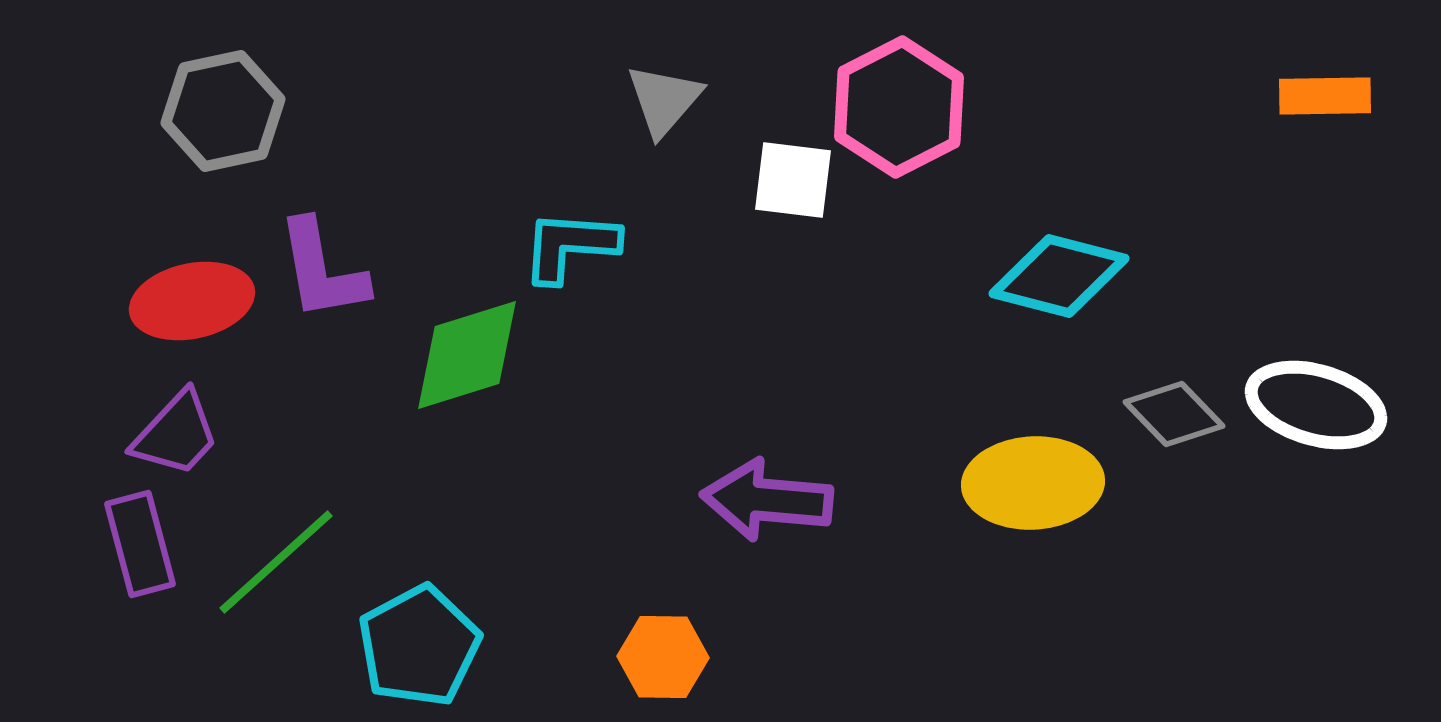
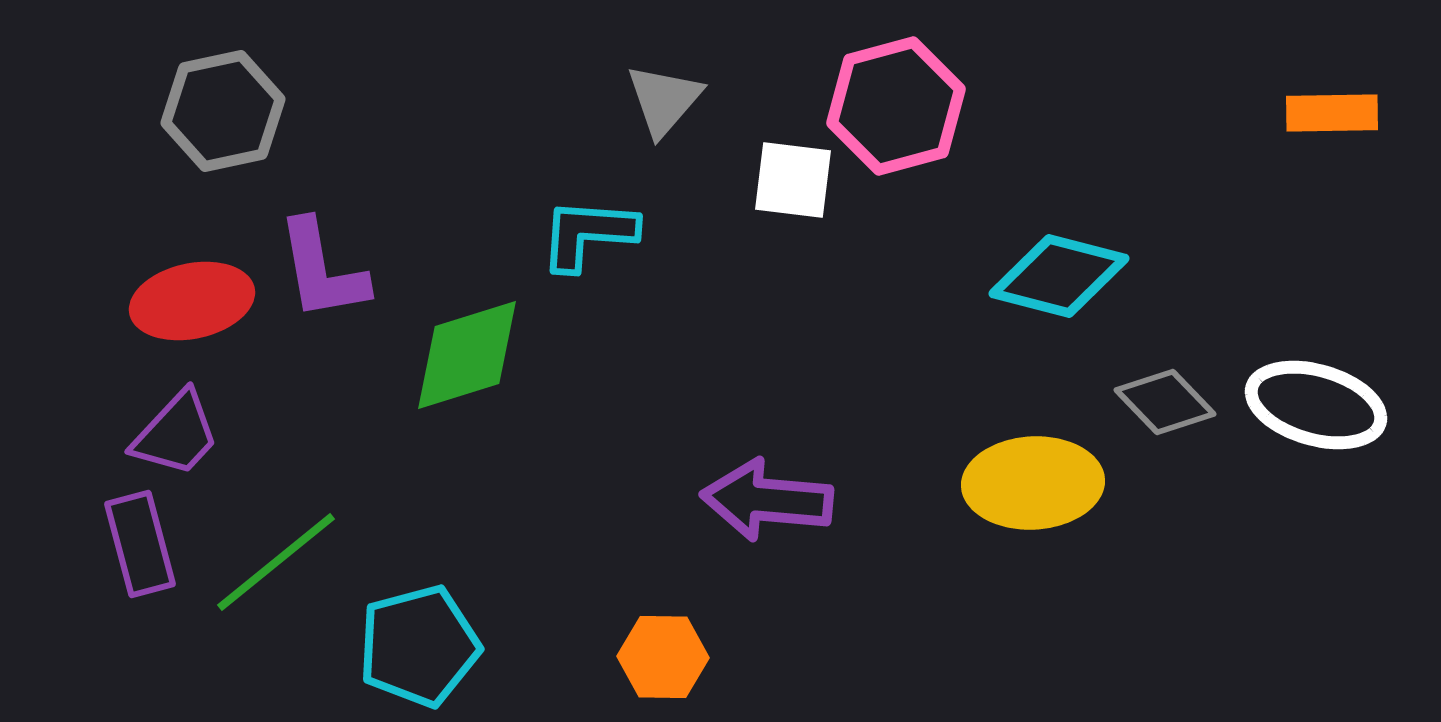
orange rectangle: moved 7 px right, 17 px down
pink hexagon: moved 3 px left, 1 px up; rotated 12 degrees clockwise
cyan L-shape: moved 18 px right, 12 px up
gray diamond: moved 9 px left, 12 px up
green line: rotated 3 degrees clockwise
cyan pentagon: rotated 13 degrees clockwise
